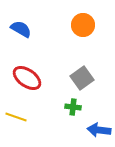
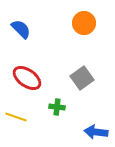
orange circle: moved 1 px right, 2 px up
blue semicircle: rotated 15 degrees clockwise
green cross: moved 16 px left
blue arrow: moved 3 px left, 2 px down
